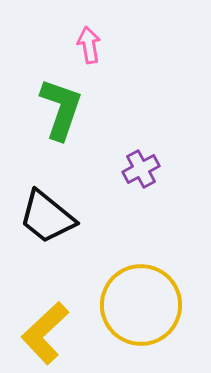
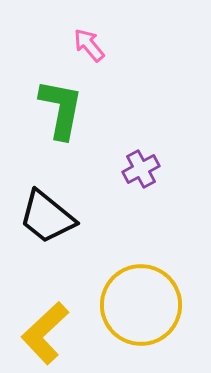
pink arrow: rotated 30 degrees counterclockwise
green L-shape: rotated 8 degrees counterclockwise
